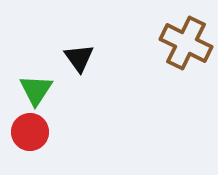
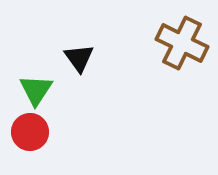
brown cross: moved 4 px left
